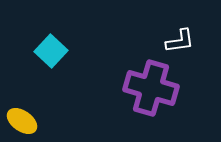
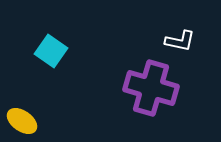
white L-shape: rotated 20 degrees clockwise
cyan square: rotated 8 degrees counterclockwise
